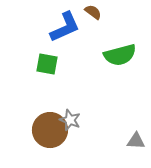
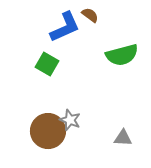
brown semicircle: moved 3 px left, 3 px down
green semicircle: moved 2 px right
green square: rotated 20 degrees clockwise
brown circle: moved 2 px left, 1 px down
gray triangle: moved 13 px left, 3 px up
